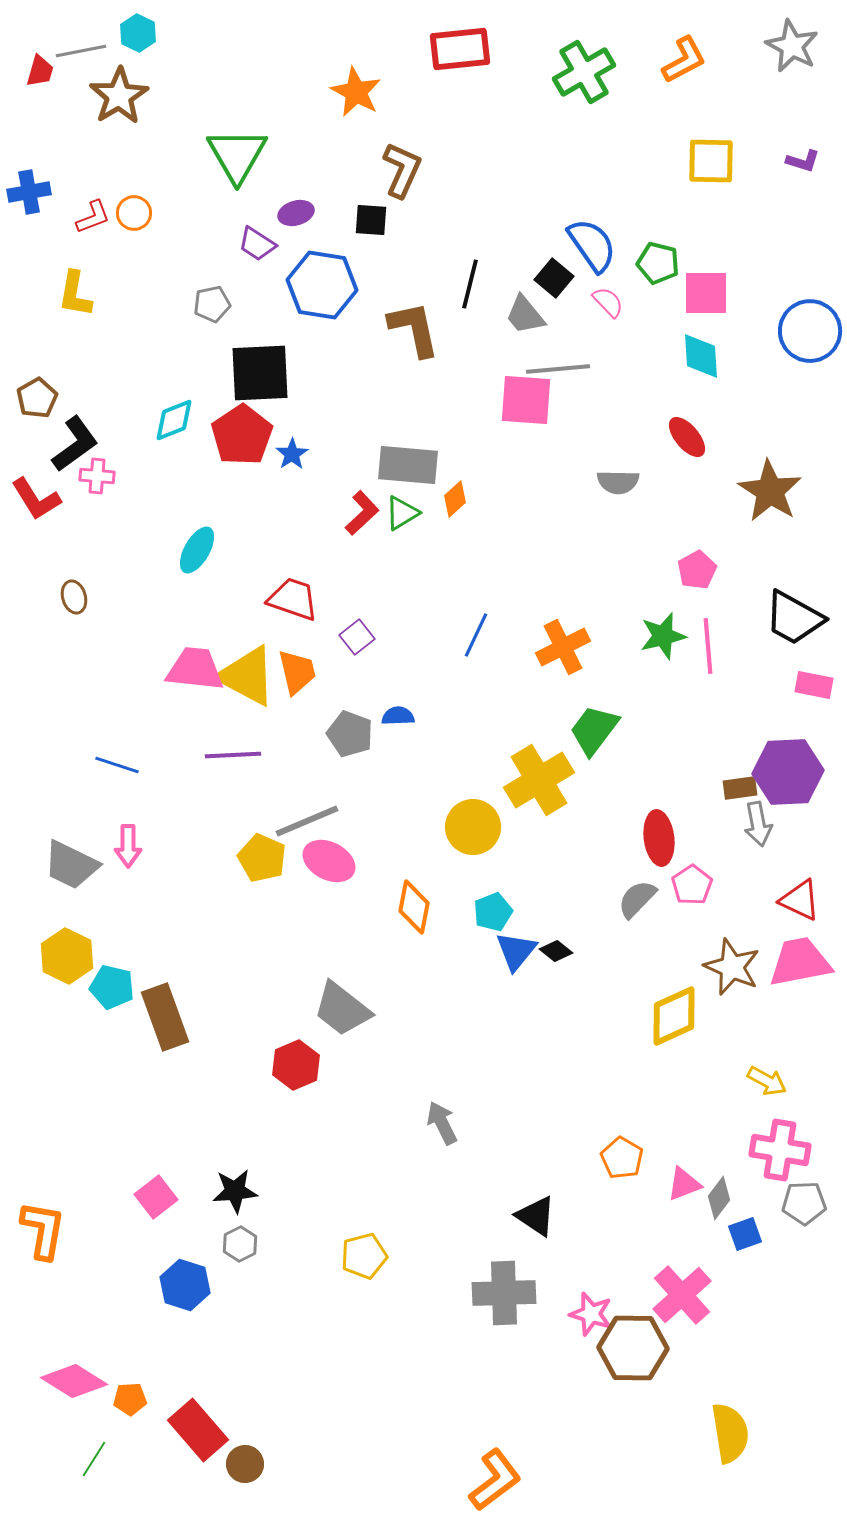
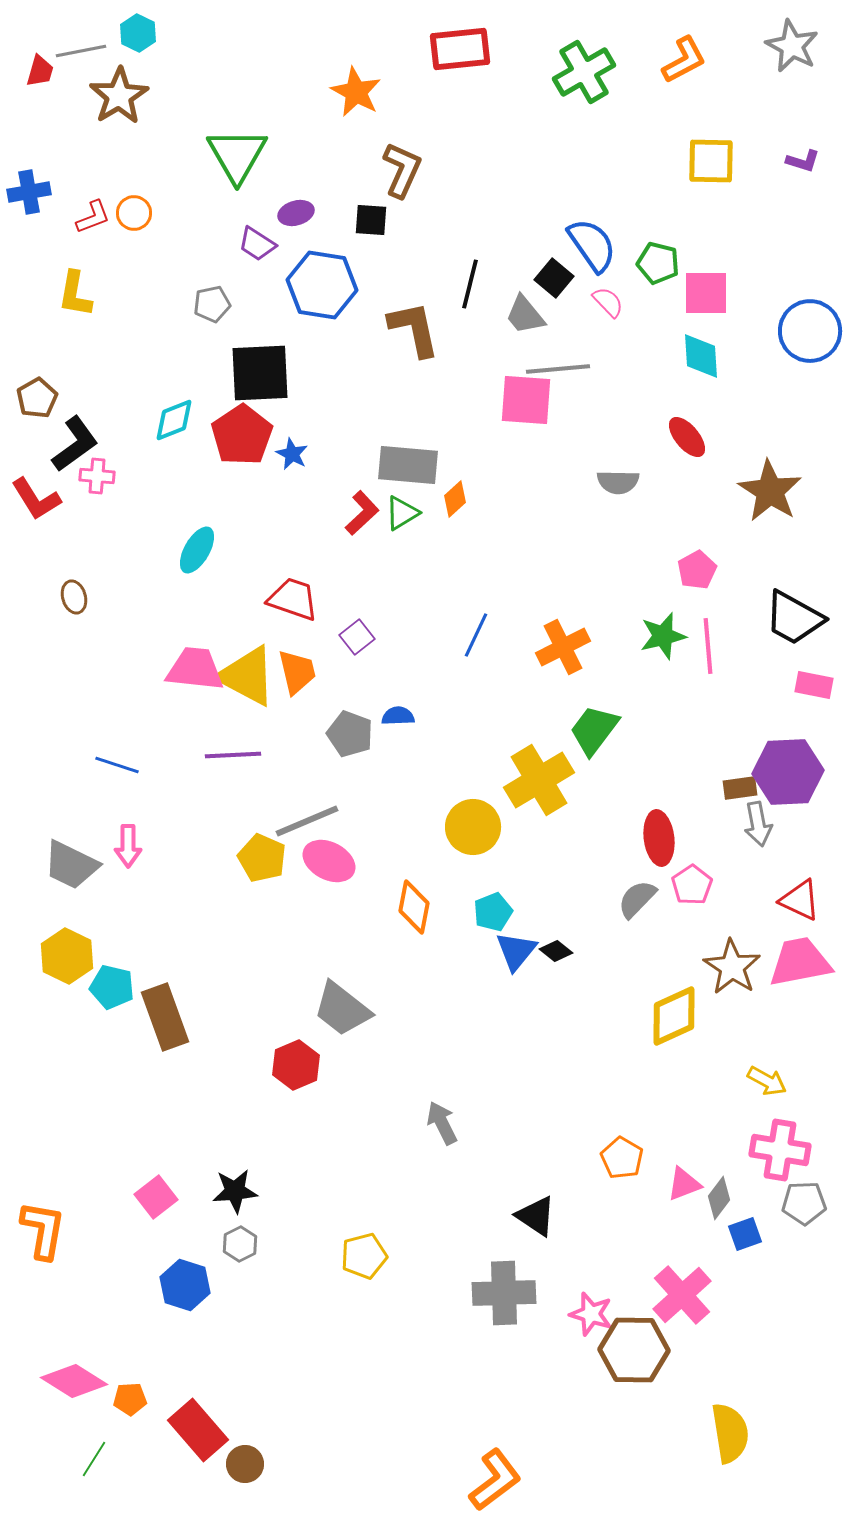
blue star at (292, 454): rotated 12 degrees counterclockwise
brown star at (732, 967): rotated 10 degrees clockwise
brown hexagon at (633, 1348): moved 1 px right, 2 px down
